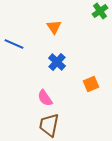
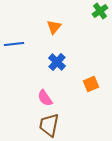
orange triangle: rotated 14 degrees clockwise
blue line: rotated 30 degrees counterclockwise
